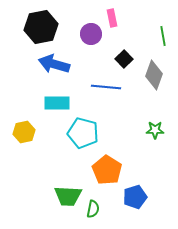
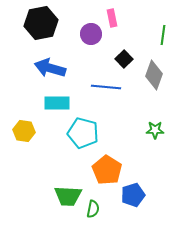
black hexagon: moved 4 px up
green line: moved 1 px up; rotated 18 degrees clockwise
blue arrow: moved 4 px left, 4 px down
yellow hexagon: moved 1 px up; rotated 20 degrees clockwise
blue pentagon: moved 2 px left, 2 px up
